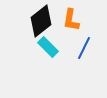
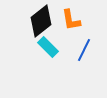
orange L-shape: rotated 20 degrees counterclockwise
blue line: moved 2 px down
